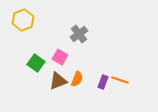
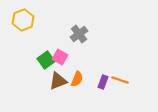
green square: moved 10 px right, 3 px up; rotated 18 degrees clockwise
